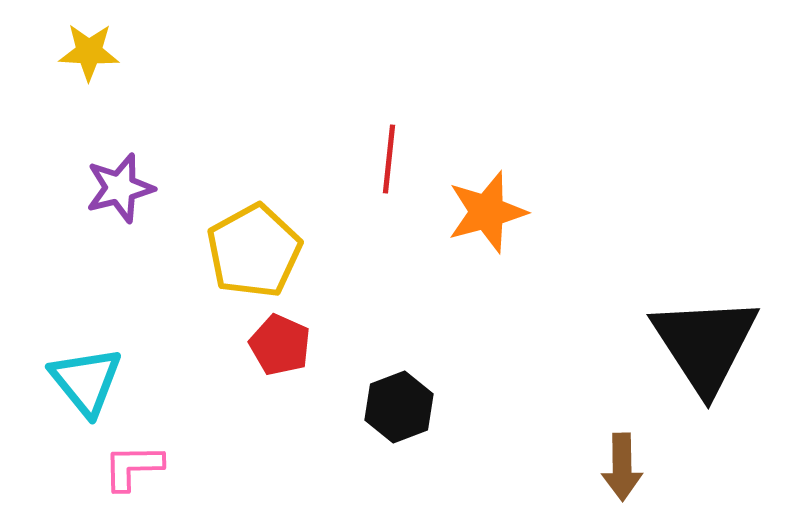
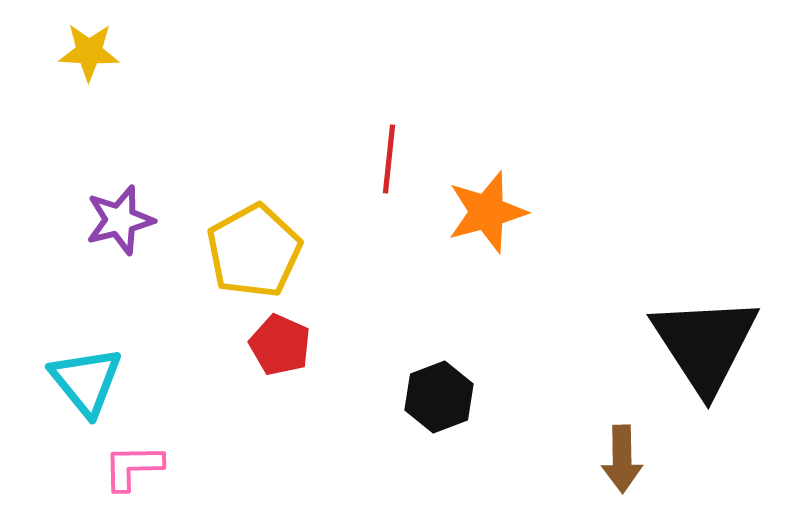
purple star: moved 32 px down
black hexagon: moved 40 px right, 10 px up
brown arrow: moved 8 px up
